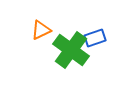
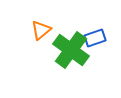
orange triangle: rotated 15 degrees counterclockwise
